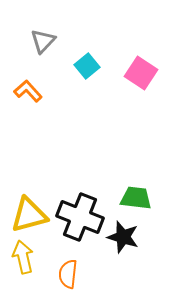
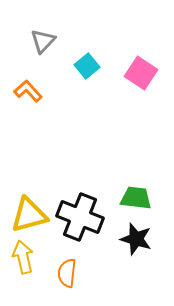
black star: moved 13 px right, 2 px down
orange semicircle: moved 1 px left, 1 px up
